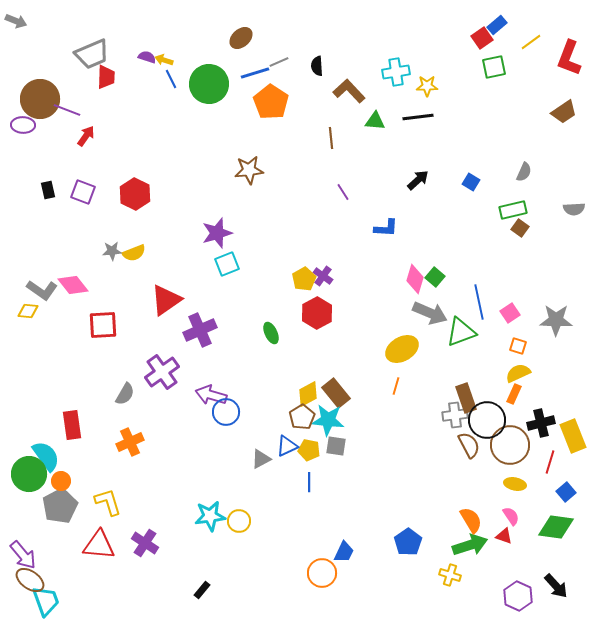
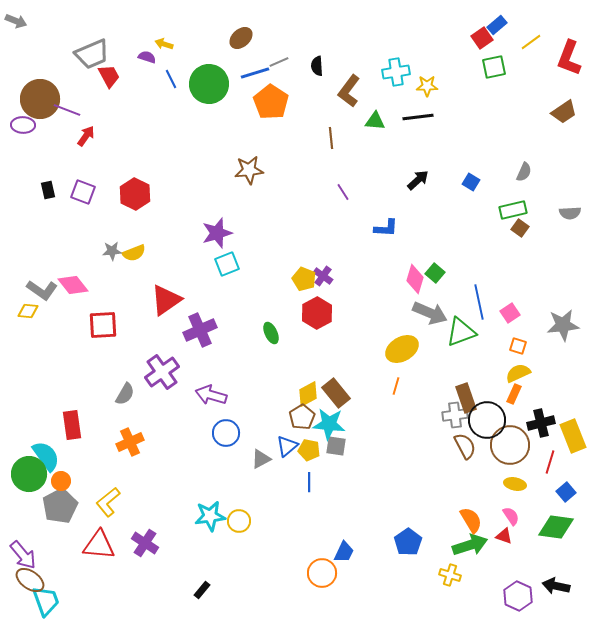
yellow arrow at (164, 60): moved 16 px up
red trapezoid at (106, 77): moved 3 px right, 1 px up; rotated 30 degrees counterclockwise
brown L-shape at (349, 91): rotated 100 degrees counterclockwise
gray semicircle at (574, 209): moved 4 px left, 4 px down
green square at (435, 277): moved 4 px up
yellow pentagon at (304, 279): rotated 20 degrees counterclockwise
gray star at (556, 320): moved 7 px right, 5 px down; rotated 8 degrees counterclockwise
blue circle at (226, 412): moved 21 px down
cyan star at (328, 420): moved 1 px right, 4 px down
brown semicircle at (469, 445): moved 4 px left, 1 px down
blue triangle at (287, 446): rotated 15 degrees counterclockwise
yellow L-shape at (108, 502): rotated 112 degrees counterclockwise
black arrow at (556, 586): rotated 144 degrees clockwise
